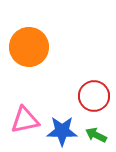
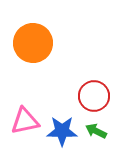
orange circle: moved 4 px right, 4 px up
pink triangle: moved 1 px down
green arrow: moved 4 px up
